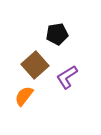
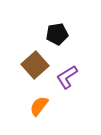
orange semicircle: moved 15 px right, 10 px down
